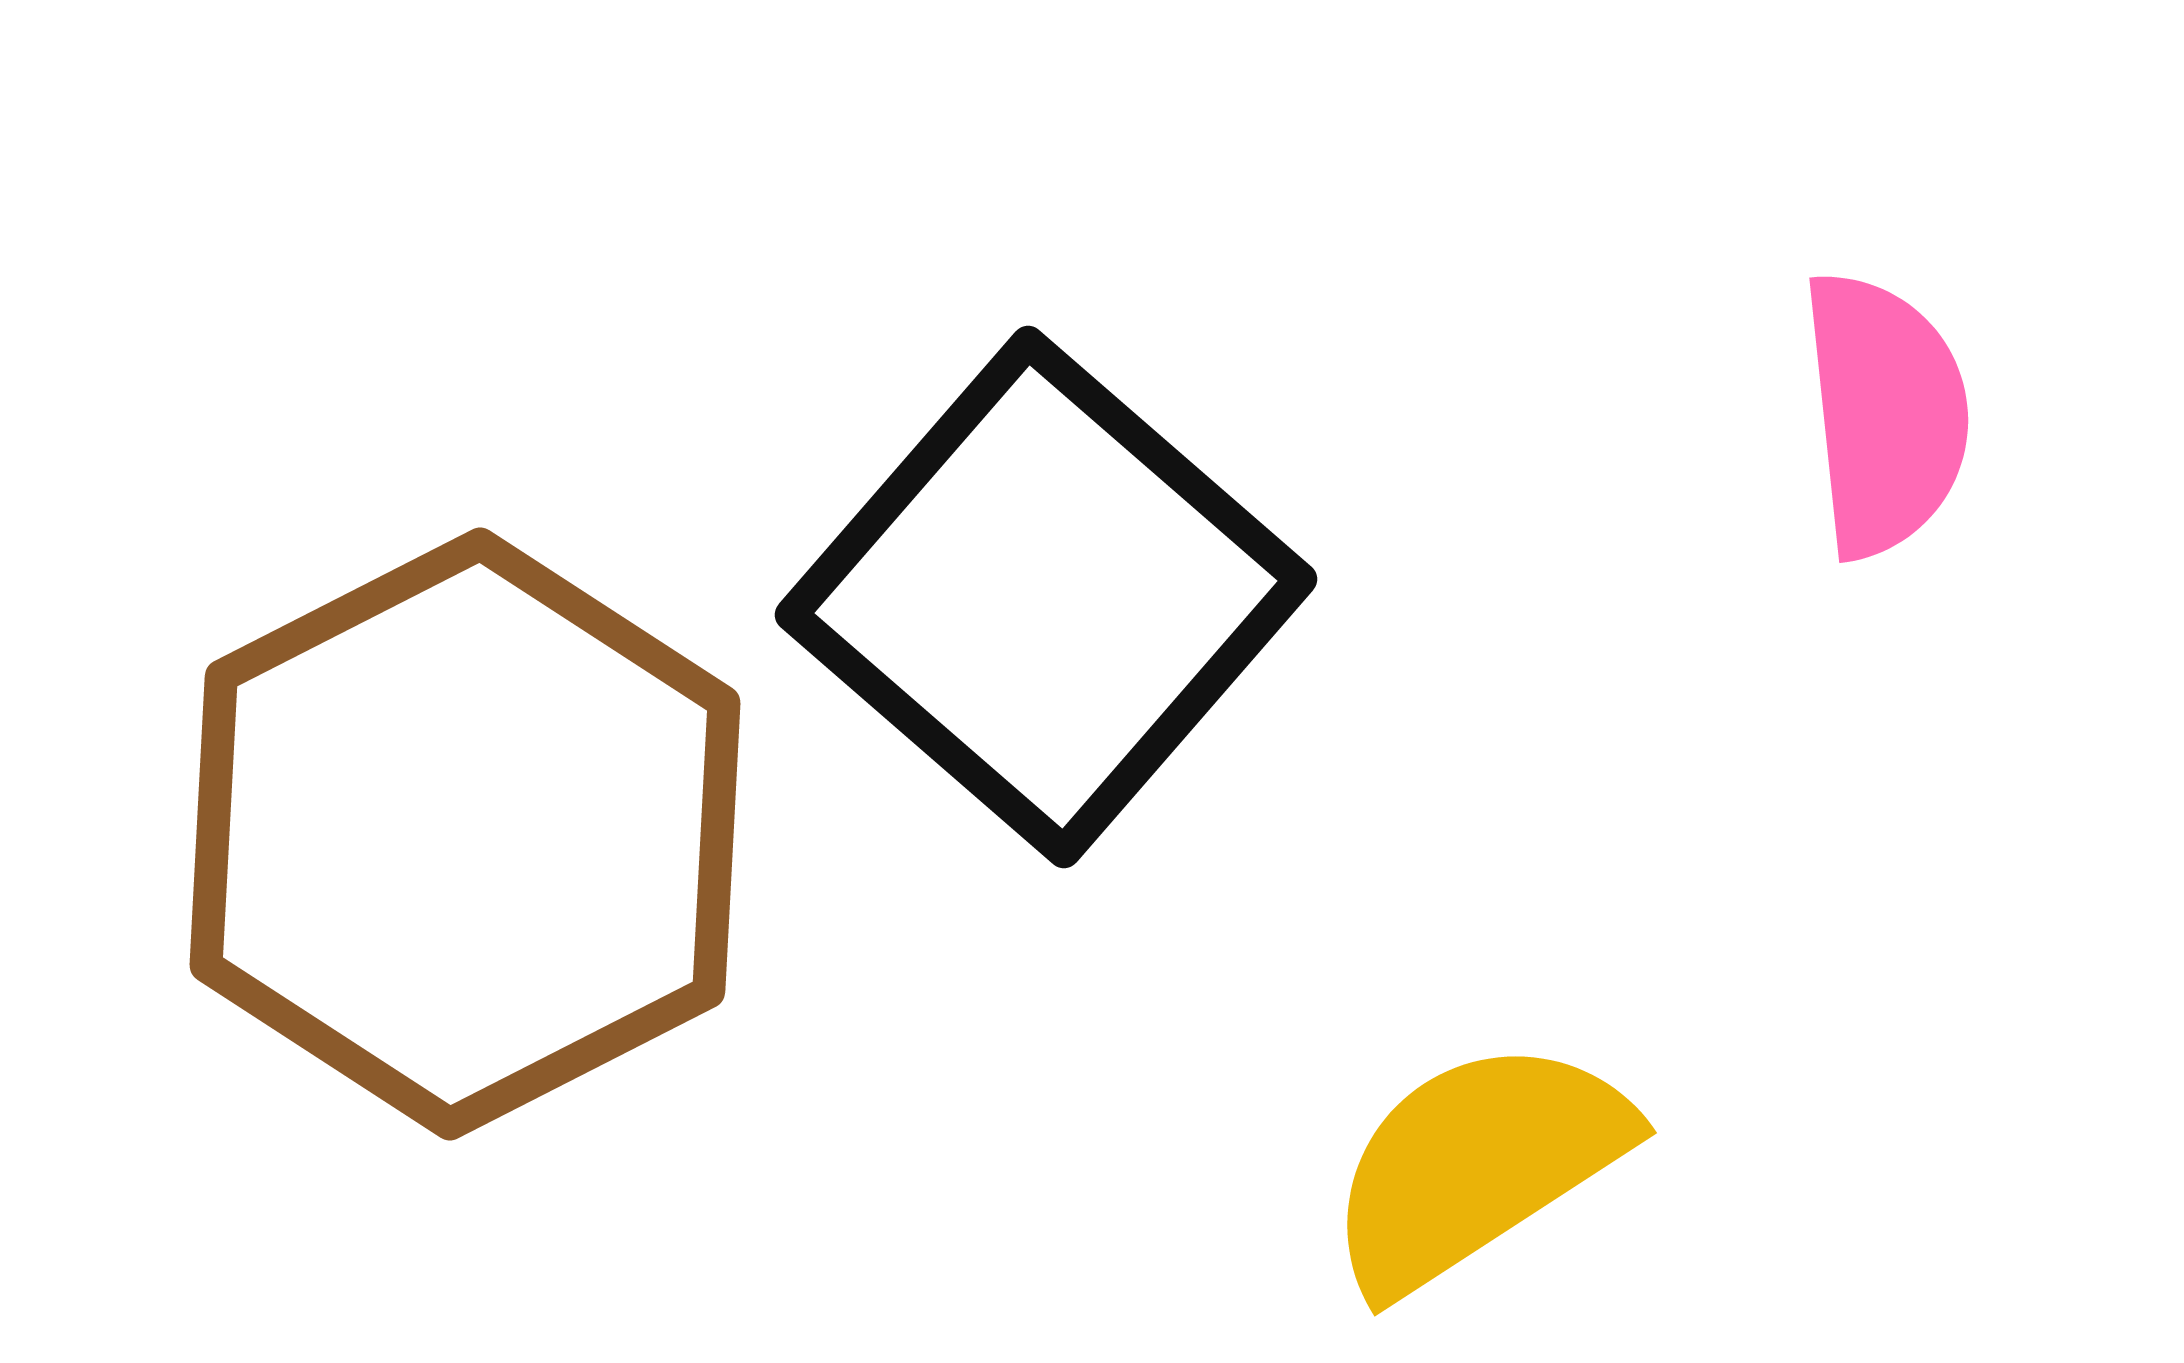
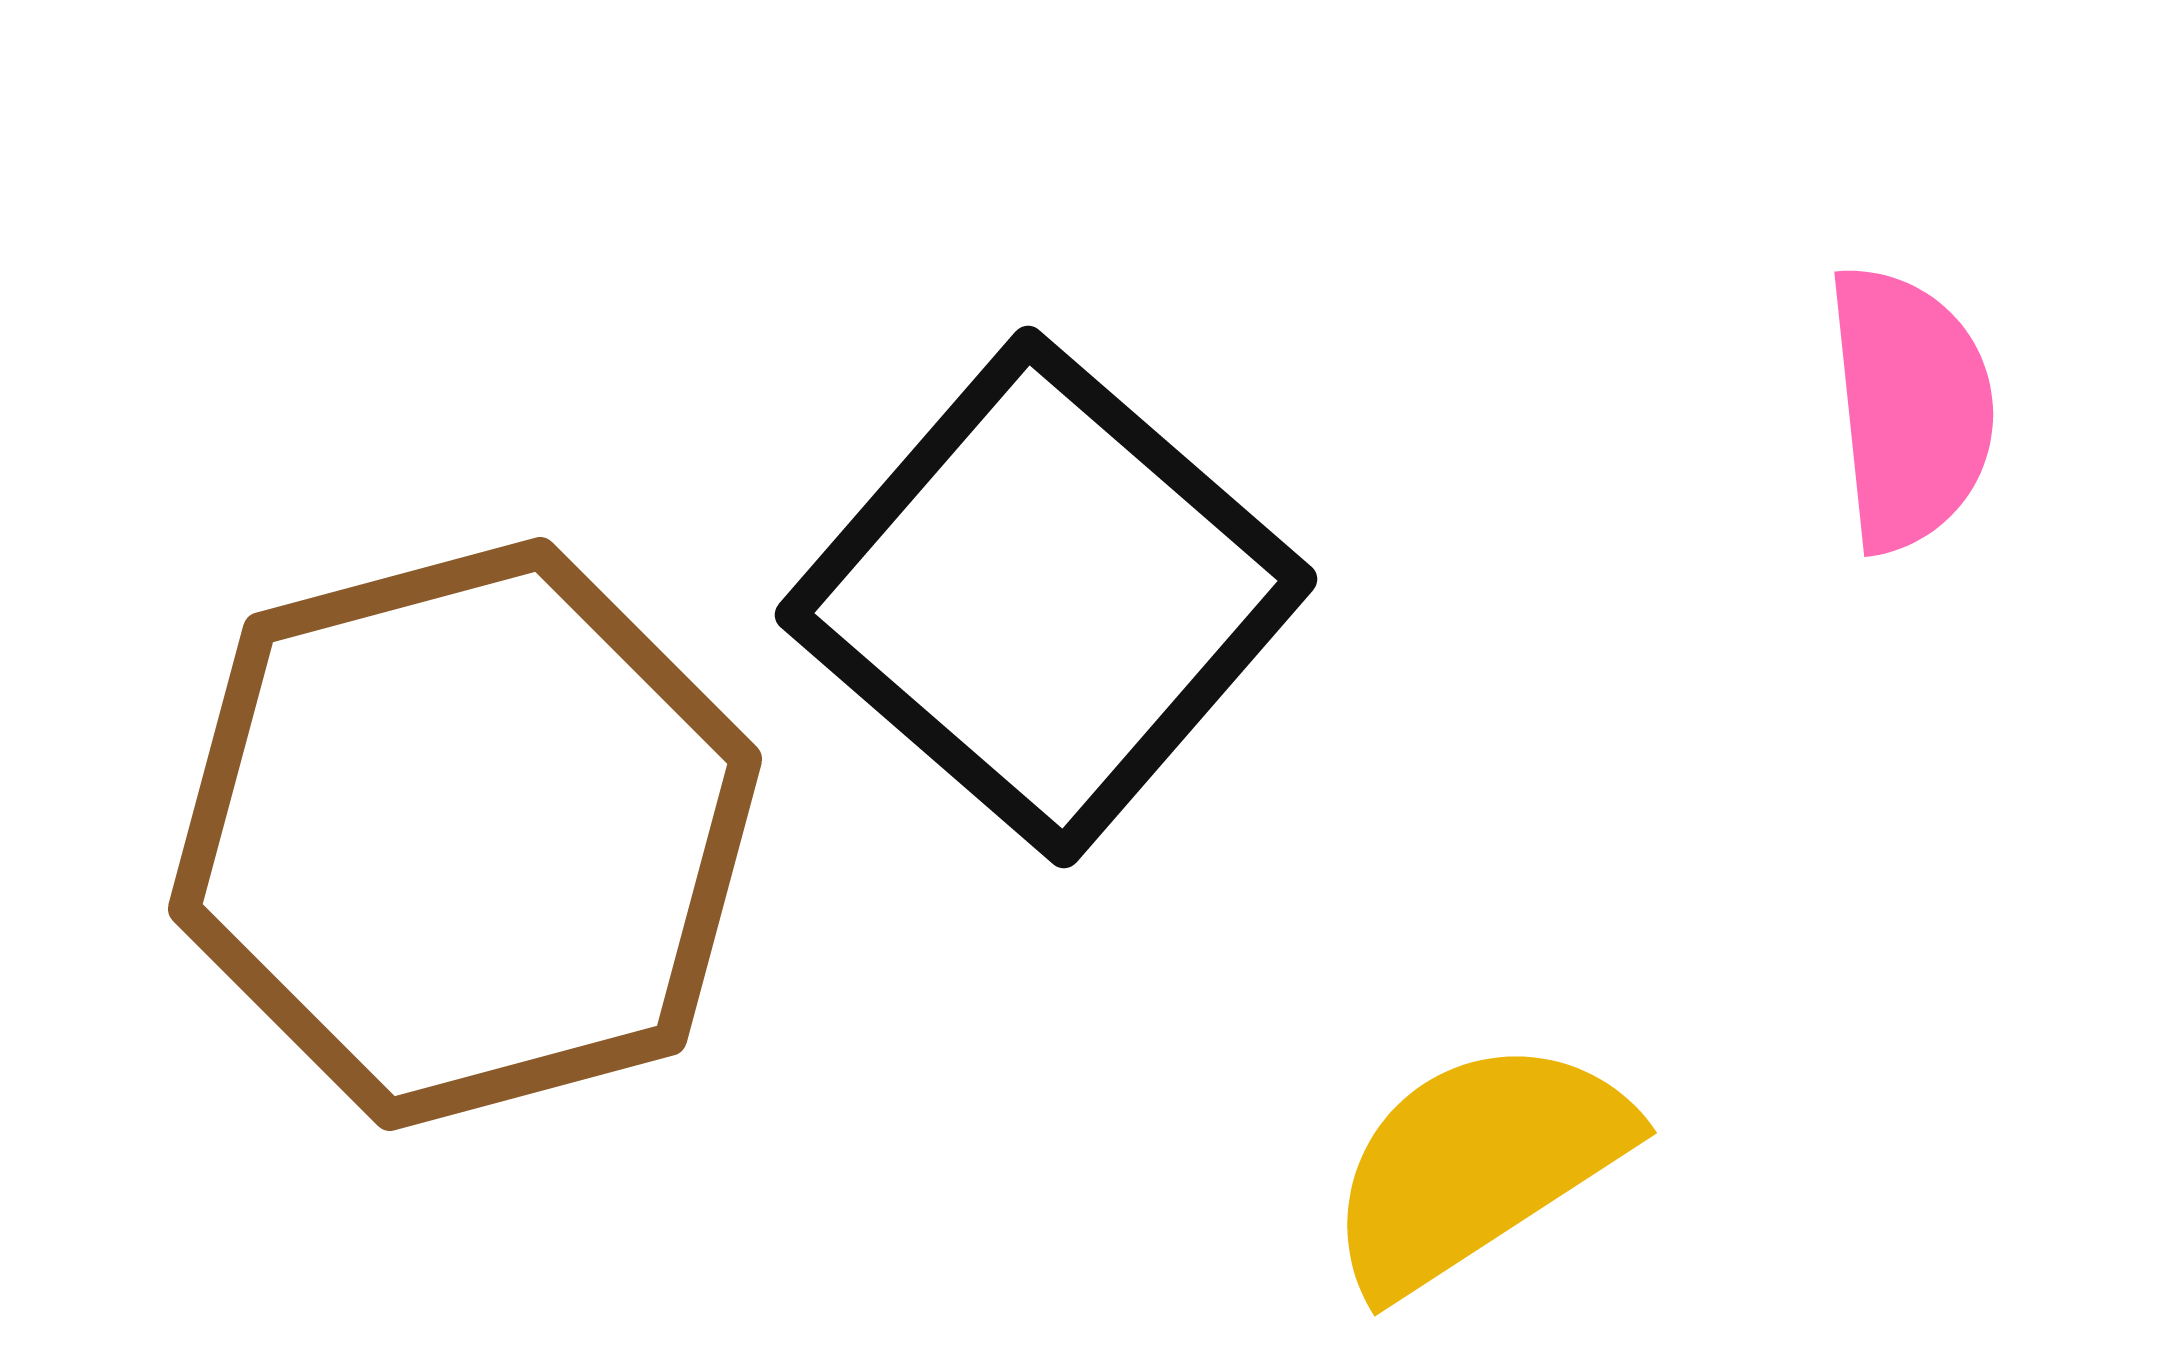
pink semicircle: moved 25 px right, 6 px up
brown hexagon: rotated 12 degrees clockwise
